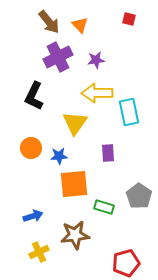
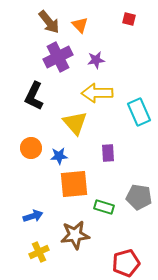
cyan rectangle: moved 10 px right; rotated 12 degrees counterclockwise
yellow triangle: rotated 16 degrees counterclockwise
gray pentagon: moved 1 px down; rotated 25 degrees counterclockwise
